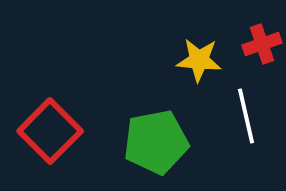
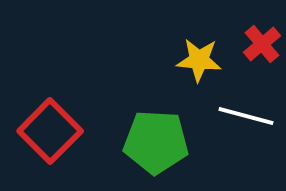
red cross: rotated 21 degrees counterclockwise
white line: rotated 62 degrees counterclockwise
green pentagon: rotated 14 degrees clockwise
